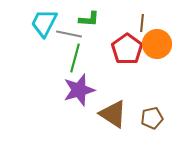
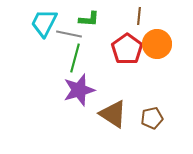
brown line: moved 3 px left, 7 px up
